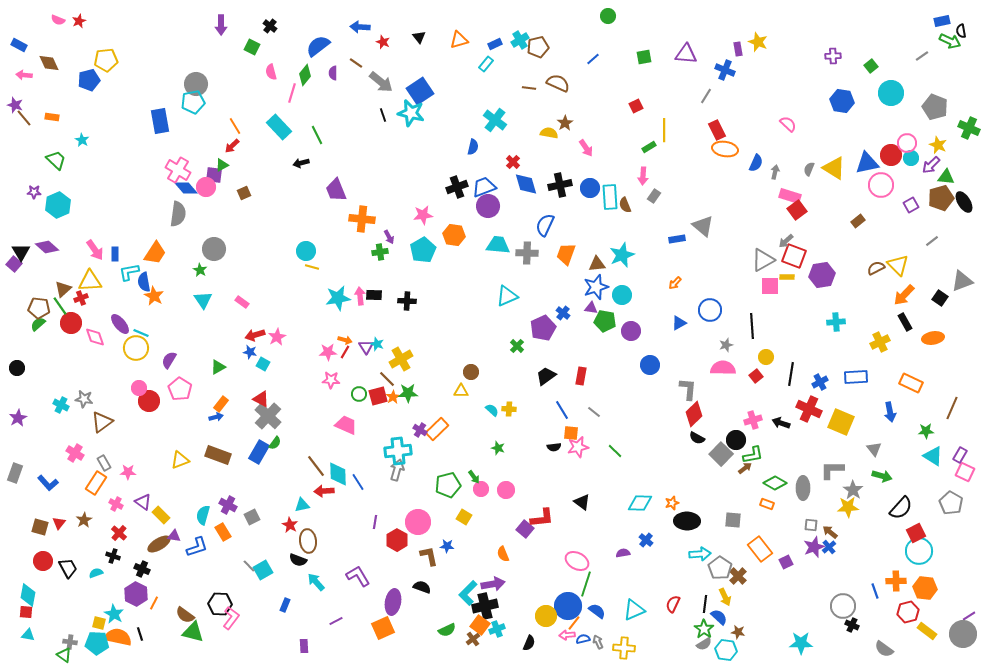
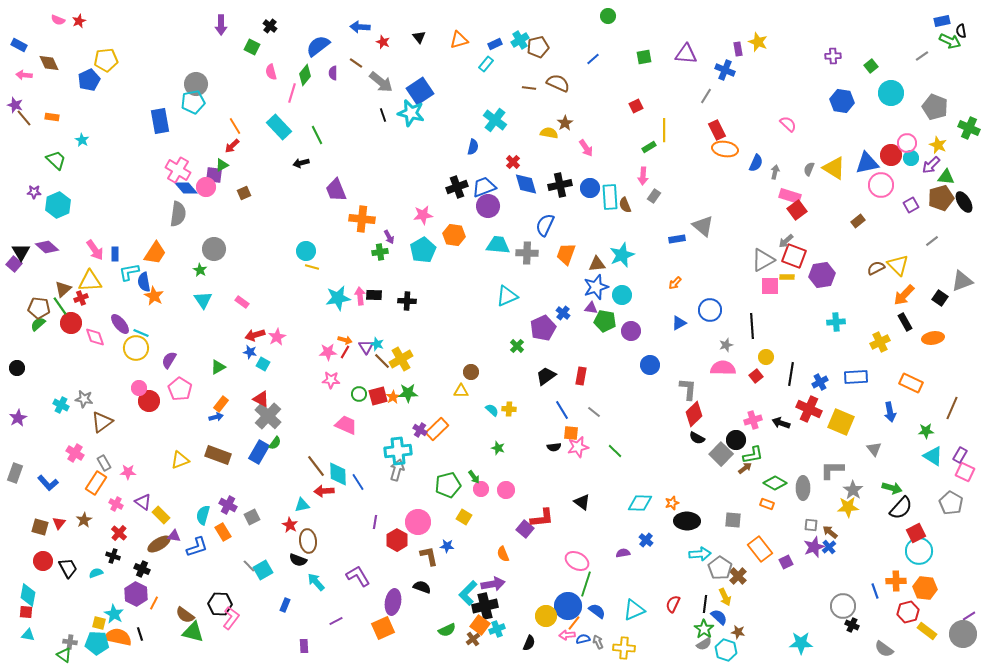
blue pentagon at (89, 80): rotated 10 degrees counterclockwise
brown line at (387, 379): moved 5 px left, 18 px up
green arrow at (882, 476): moved 10 px right, 12 px down
cyan hexagon at (726, 650): rotated 10 degrees clockwise
